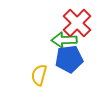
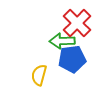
green arrow: moved 2 px left, 1 px down
blue pentagon: moved 3 px right
